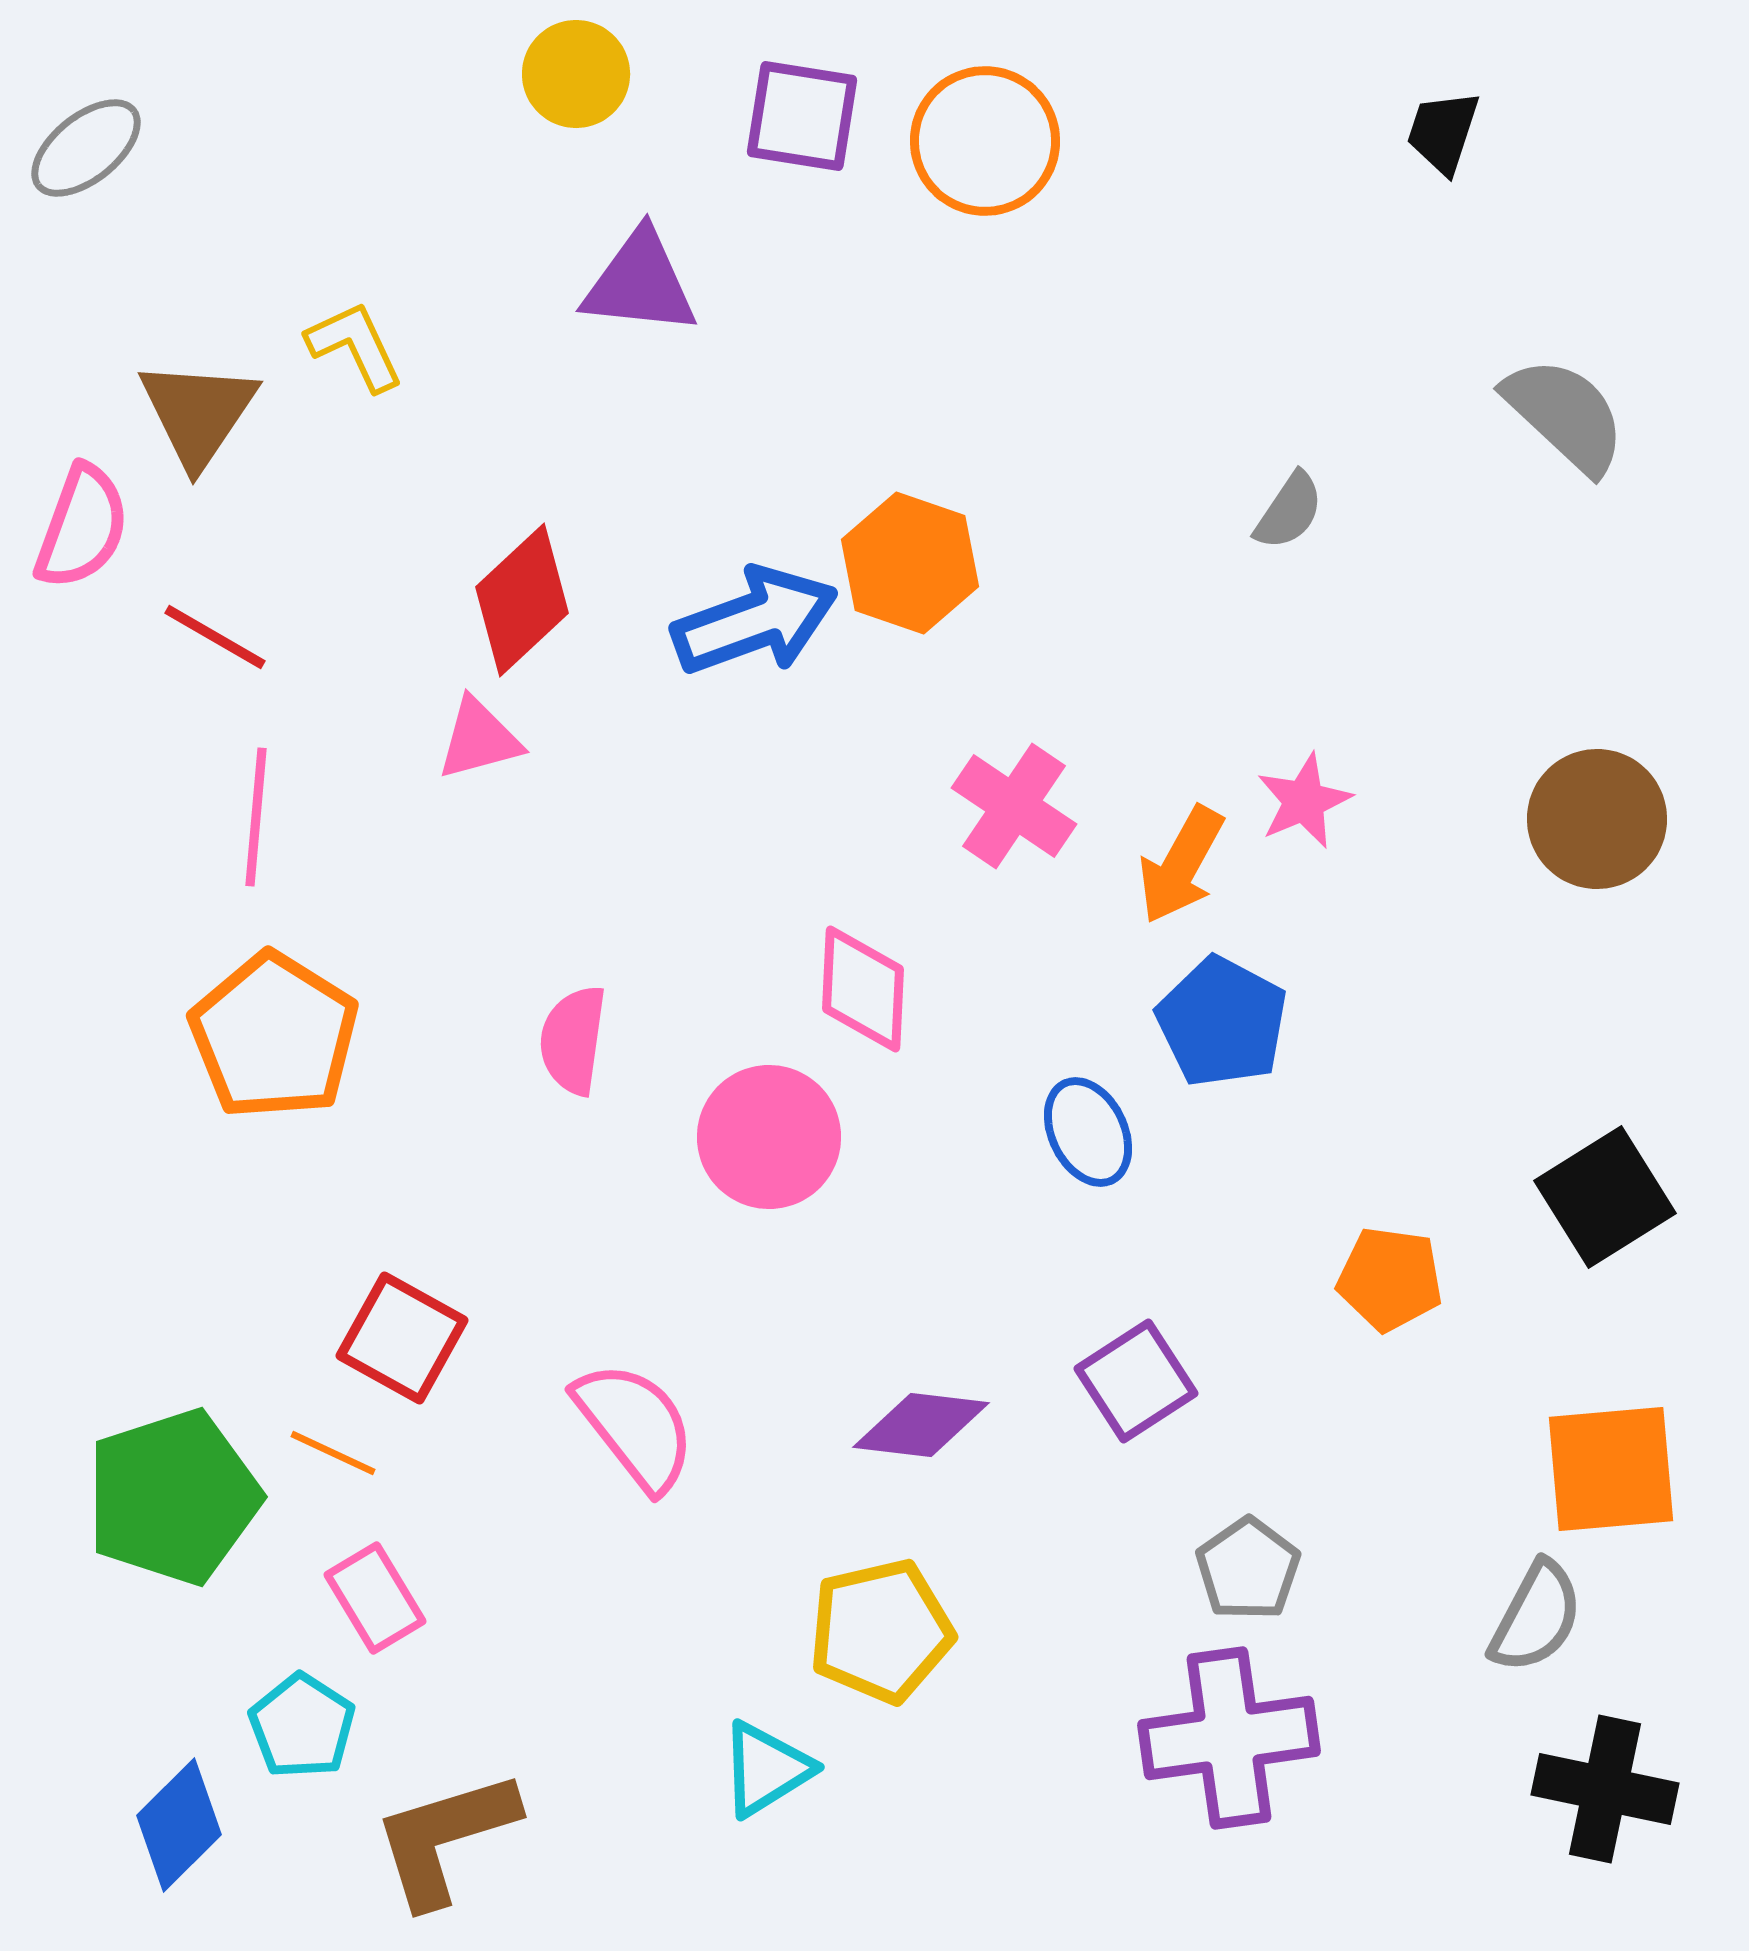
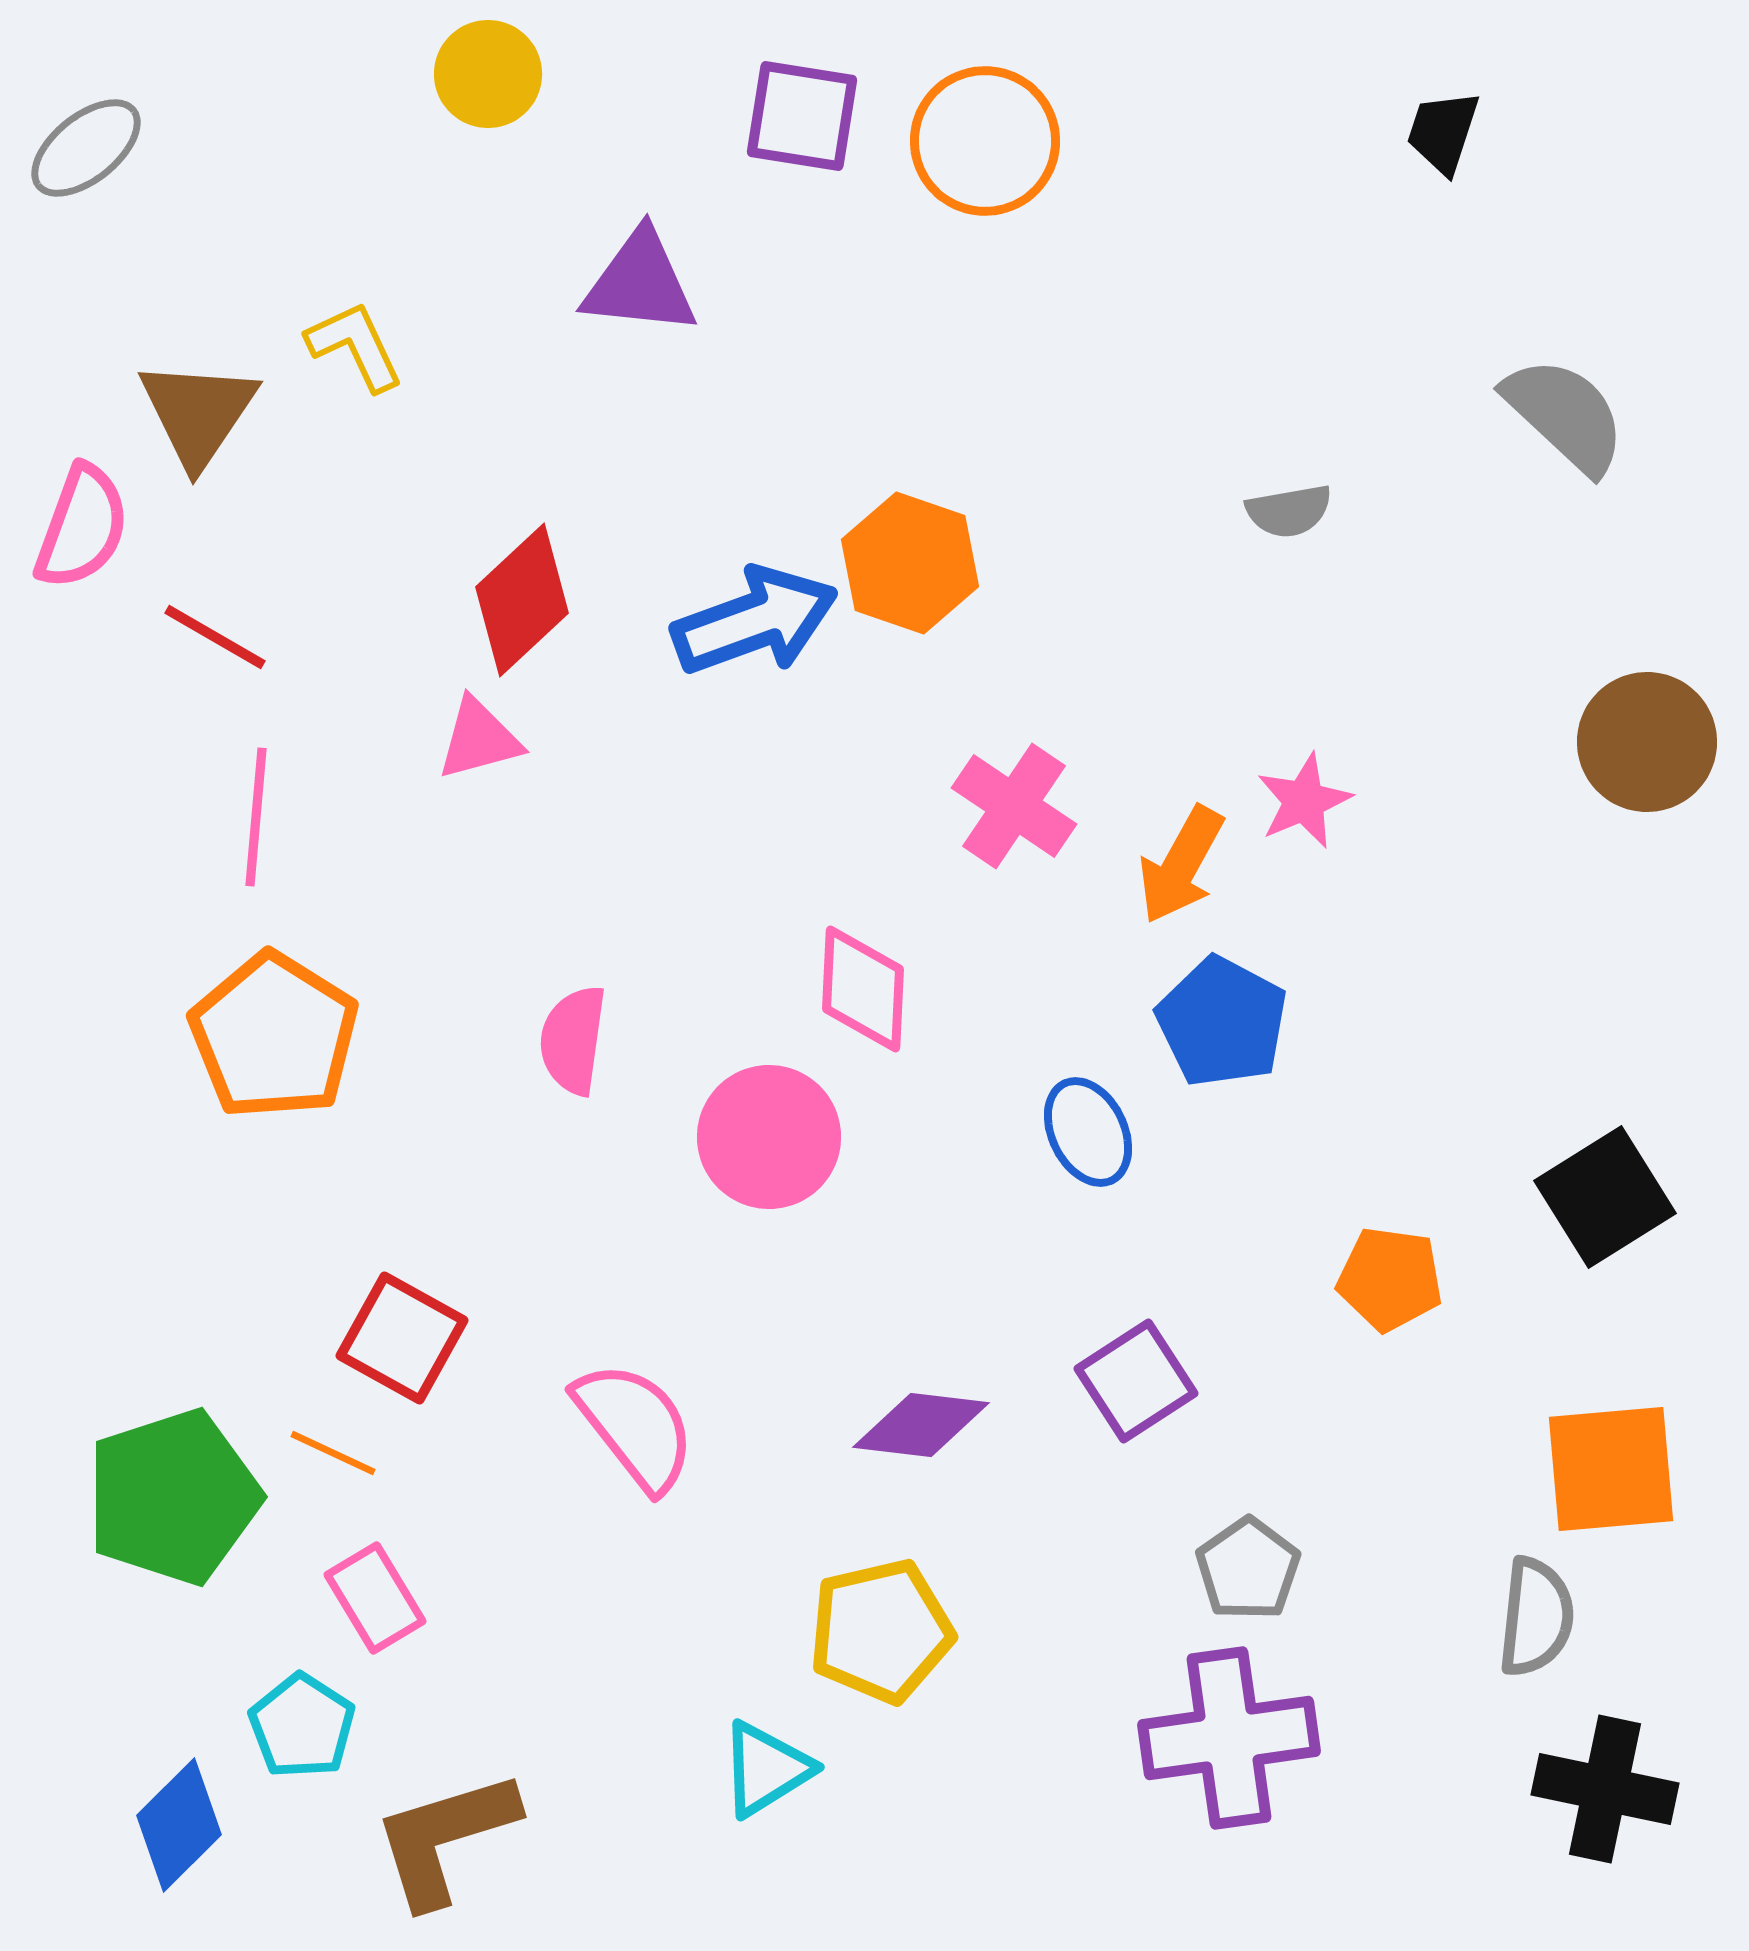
yellow circle at (576, 74): moved 88 px left
gray semicircle at (1289, 511): rotated 46 degrees clockwise
brown circle at (1597, 819): moved 50 px right, 77 px up
gray semicircle at (1536, 1617): rotated 22 degrees counterclockwise
